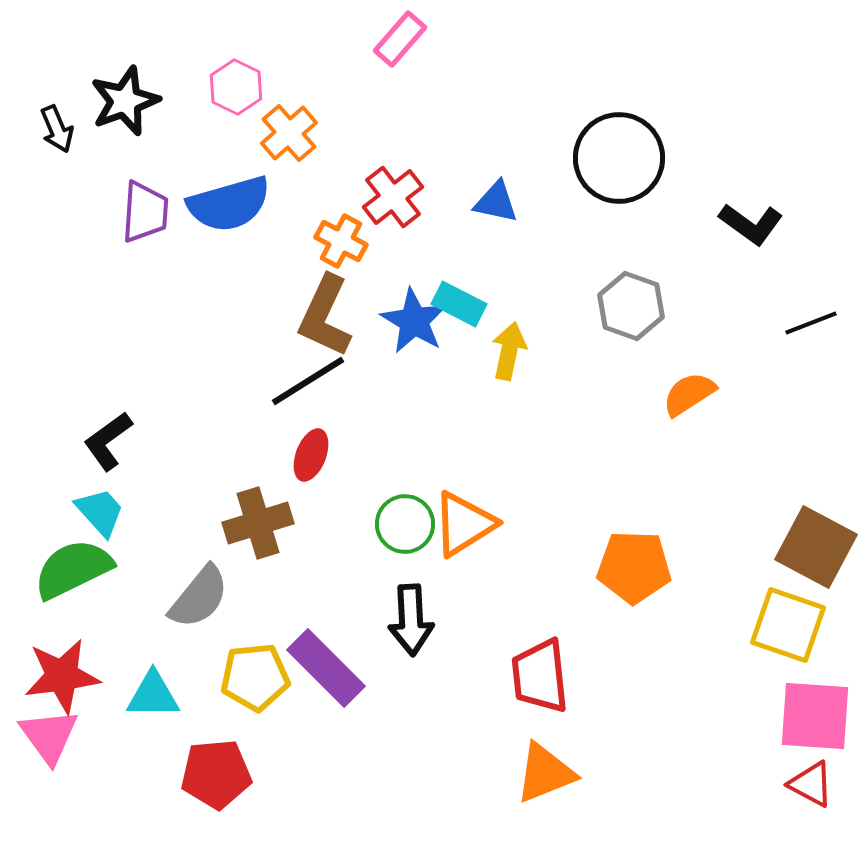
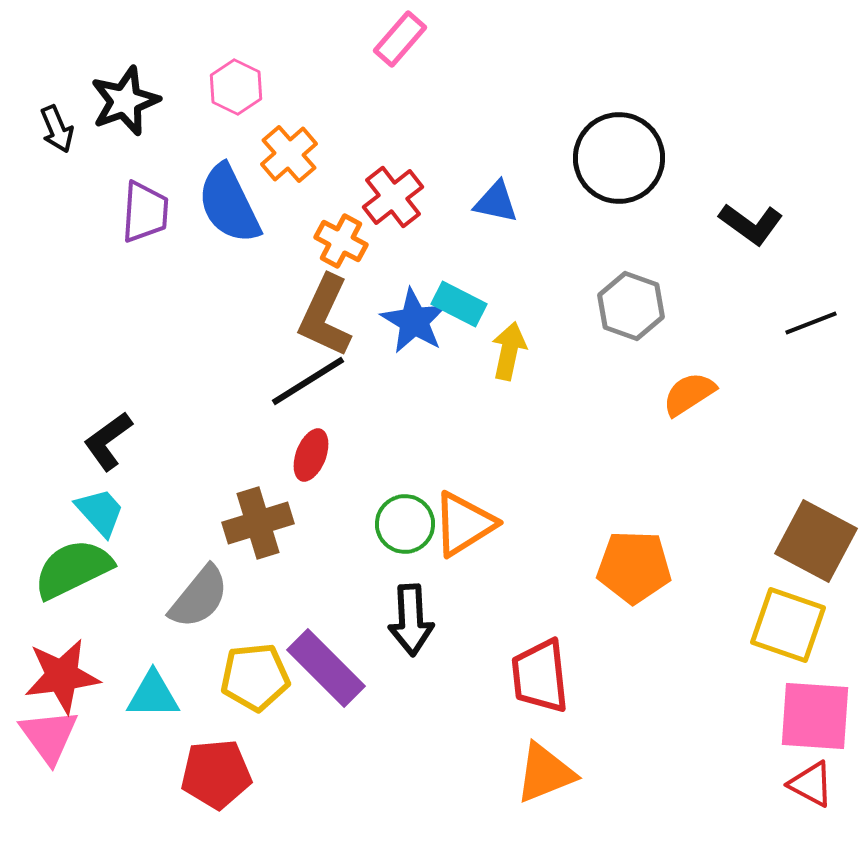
orange cross at (289, 133): moved 21 px down
blue semicircle at (229, 204): rotated 80 degrees clockwise
brown square at (816, 547): moved 6 px up
